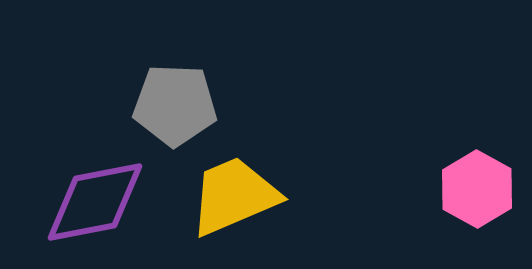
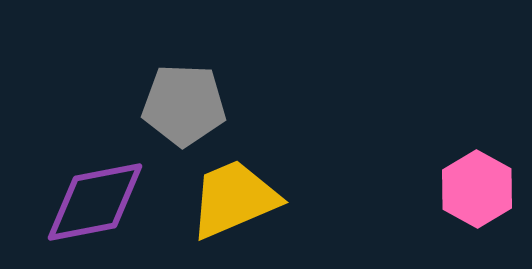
gray pentagon: moved 9 px right
yellow trapezoid: moved 3 px down
